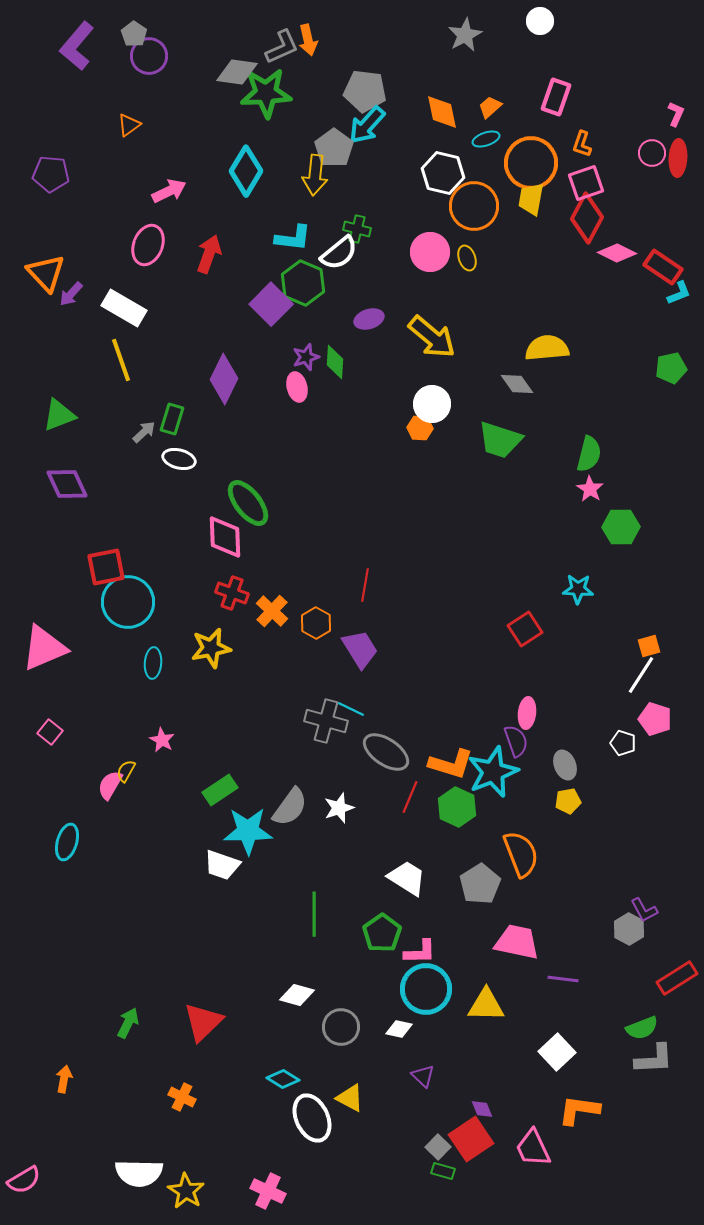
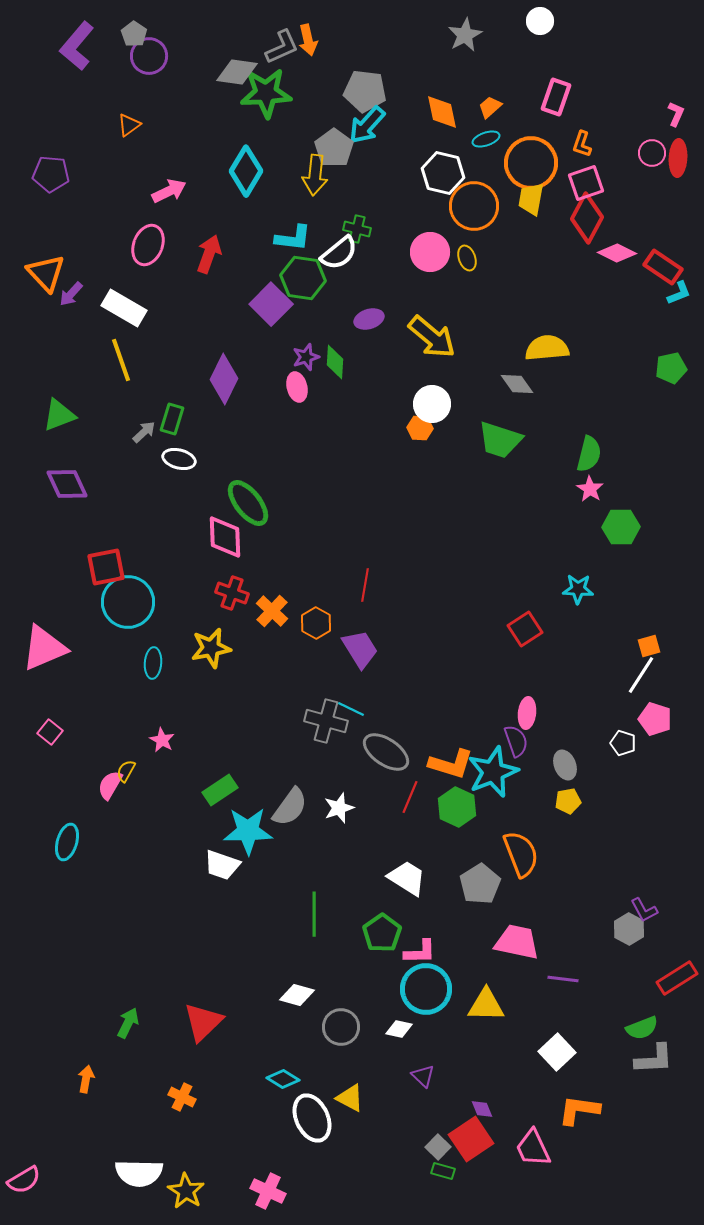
green hexagon at (303, 283): moved 5 px up; rotated 15 degrees counterclockwise
orange arrow at (64, 1079): moved 22 px right
